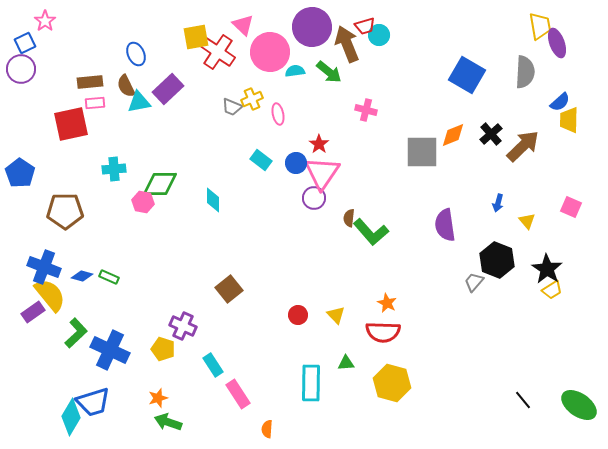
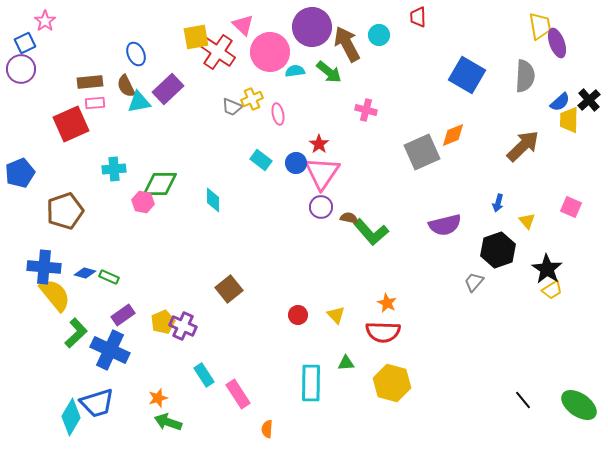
red trapezoid at (365, 26): moved 53 px right, 9 px up; rotated 105 degrees clockwise
brown arrow at (347, 44): rotated 6 degrees counterclockwise
gray semicircle at (525, 72): moved 4 px down
red square at (71, 124): rotated 12 degrees counterclockwise
black cross at (491, 134): moved 98 px right, 34 px up
gray square at (422, 152): rotated 24 degrees counterclockwise
blue pentagon at (20, 173): rotated 16 degrees clockwise
purple circle at (314, 198): moved 7 px right, 9 px down
brown pentagon at (65, 211): rotated 18 degrees counterclockwise
brown semicircle at (349, 218): rotated 96 degrees clockwise
purple semicircle at (445, 225): rotated 96 degrees counterclockwise
black hexagon at (497, 260): moved 1 px right, 10 px up; rotated 20 degrees clockwise
blue cross at (44, 267): rotated 16 degrees counterclockwise
blue diamond at (82, 276): moved 3 px right, 3 px up
yellow semicircle at (50, 295): moved 5 px right
purple rectangle at (33, 312): moved 90 px right, 3 px down
yellow pentagon at (163, 349): moved 27 px up; rotated 30 degrees clockwise
cyan rectangle at (213, 365): moved 9 px left, 10 px down
blue trapezoid at (93, 402): moved 4 px right, 1 px down
